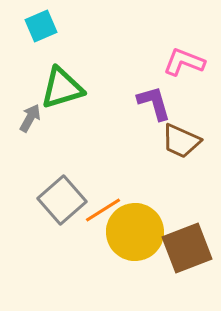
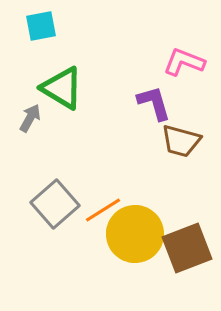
cyan square: rotated 12 degrees clockwise
green triangle: rotated 48 degrees clockwise
brown trapezoid: rotated 9 degrees counterclockwise
gray square: moved 7 px left, 4 px down
yellow circle: moved 2 px down
